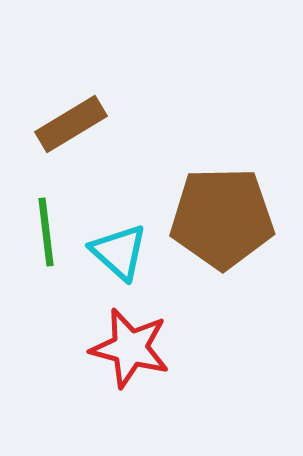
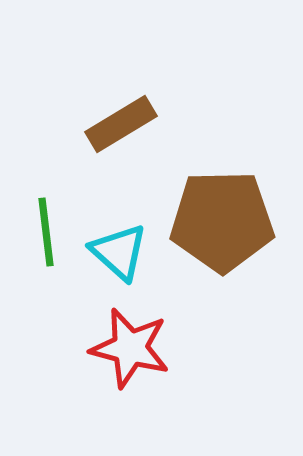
brown rectangle: moved 50 px right
brown pentagon: moved 3 px down
